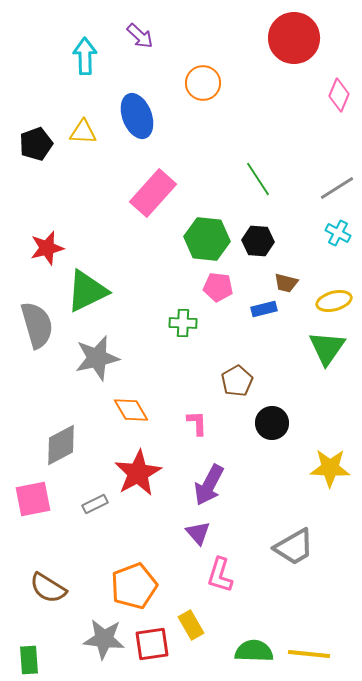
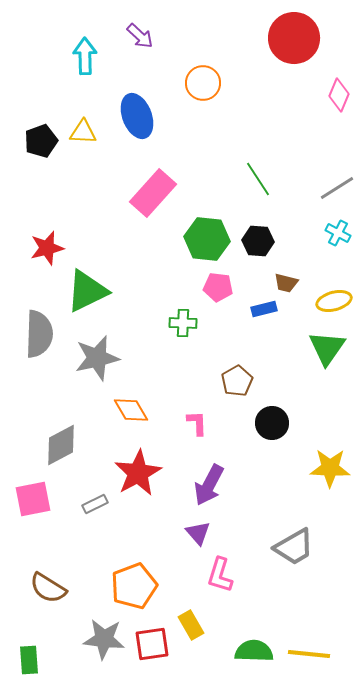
black pentagon at (36, 144): moved 5 px right, 3 px up
gray semicircle at (37, 325): moved 2 px right, 9 px down; rotated 18 degrees clockwise
